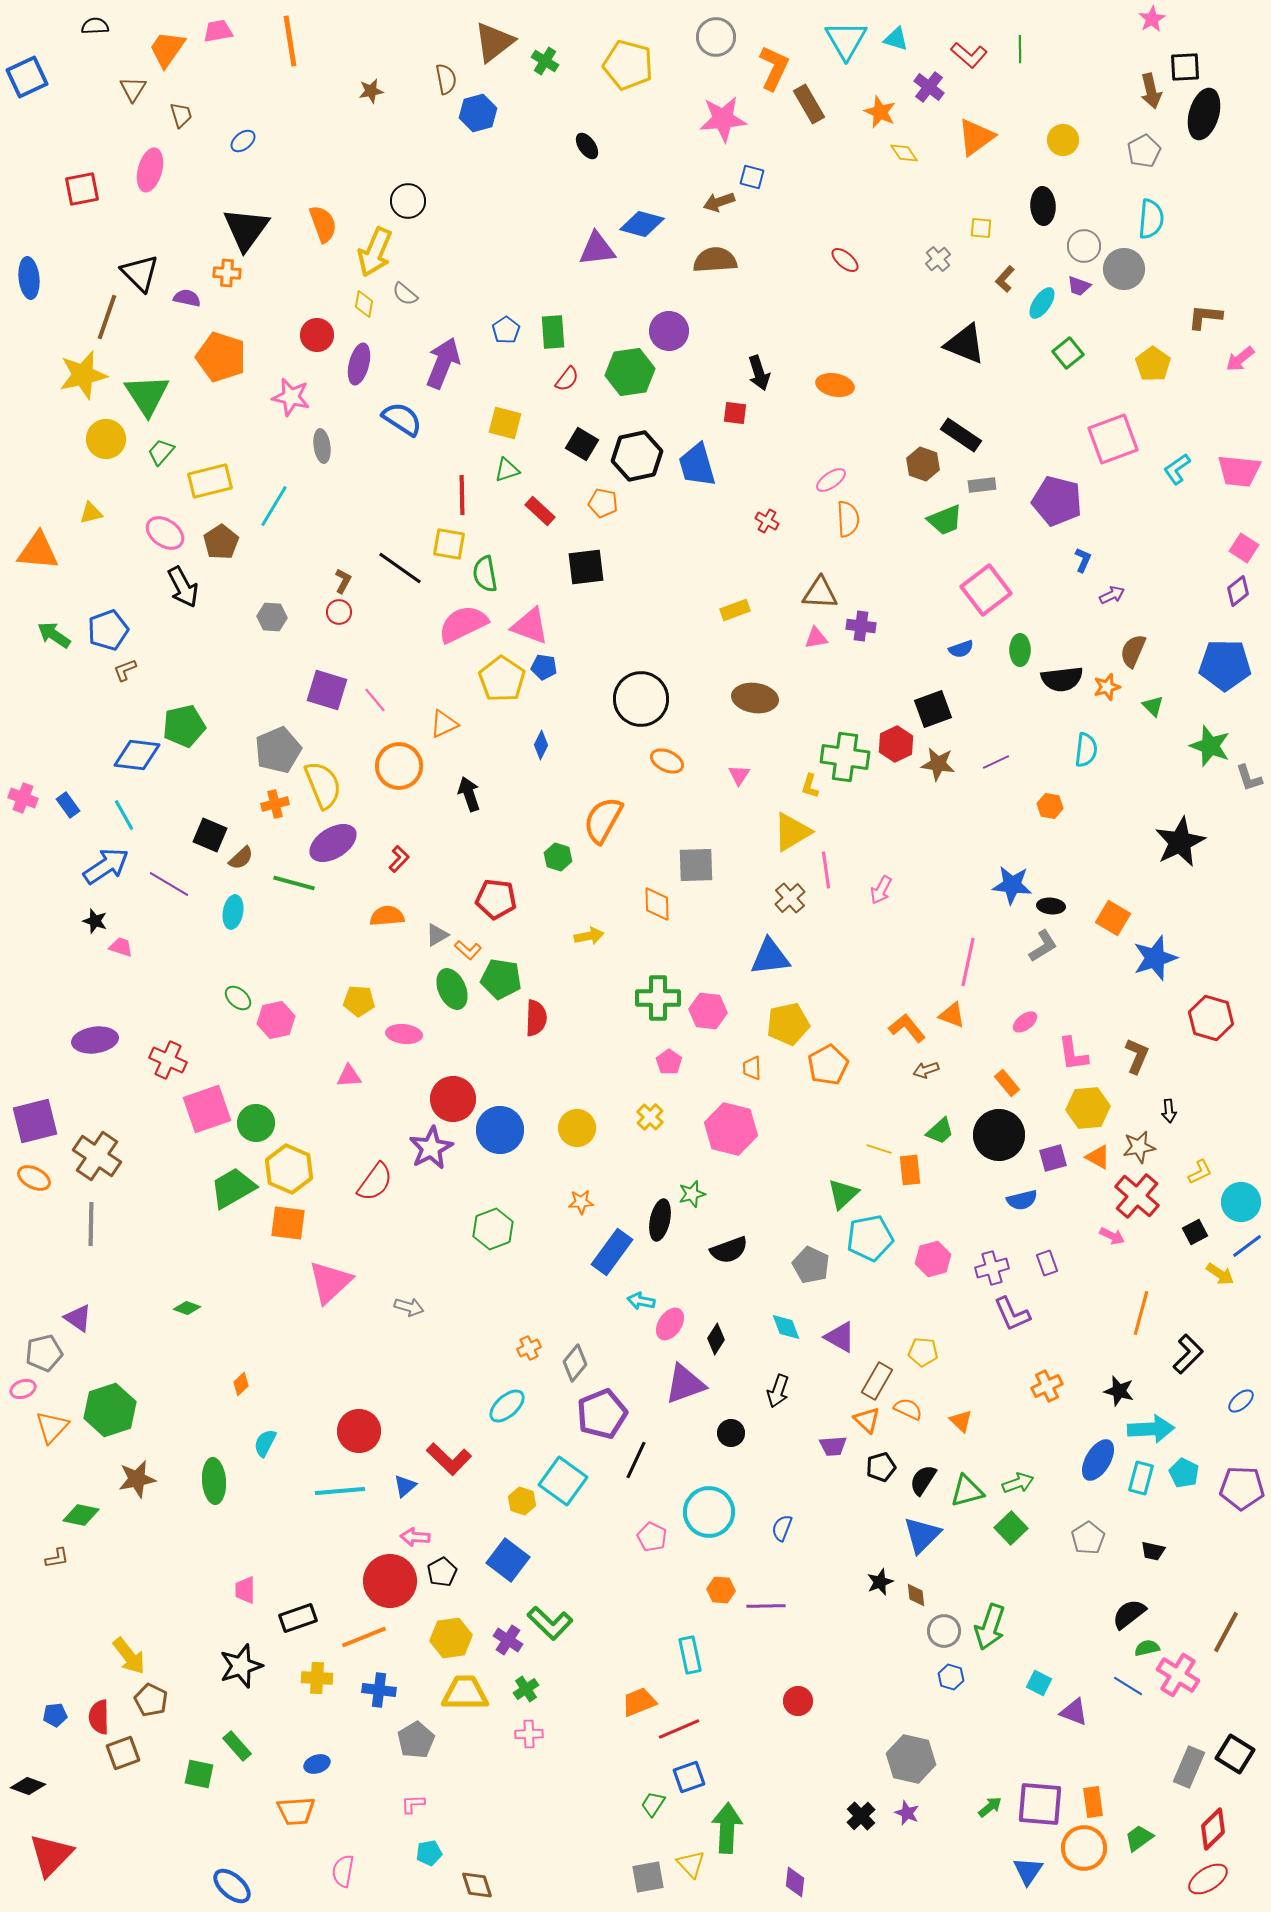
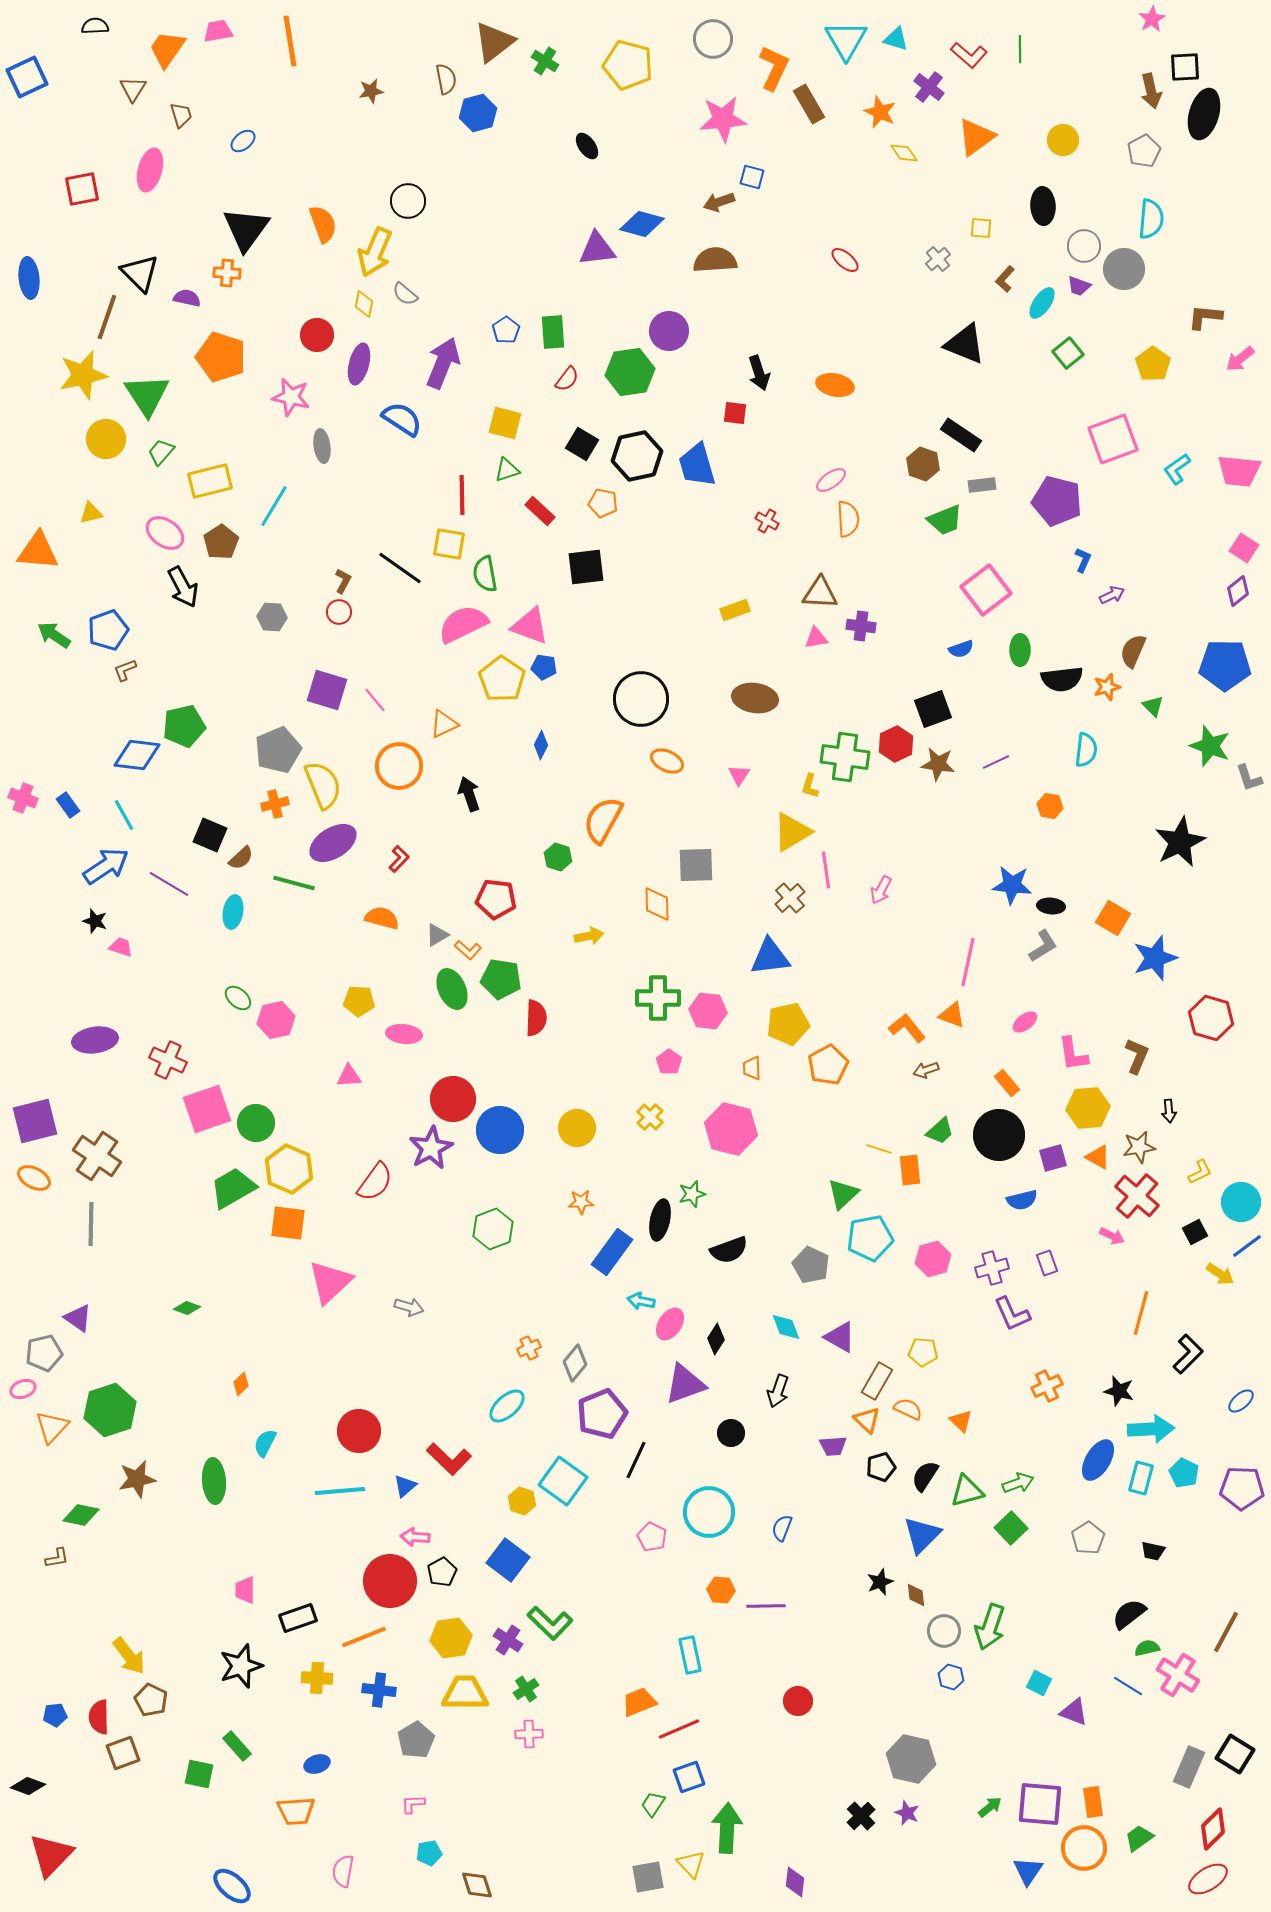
gray circle at (716, 37): moved 3 px left, 2 px down
orange semicircle at (387, 916): moved 5 px left, 2 px down; rotated 20 degrees clockwise
black semicircle at (923, 1480): moved 2 px right, 4 px up
